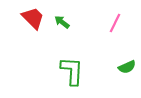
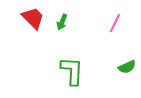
green arrow: rotated 105 degrees counterclockwise
